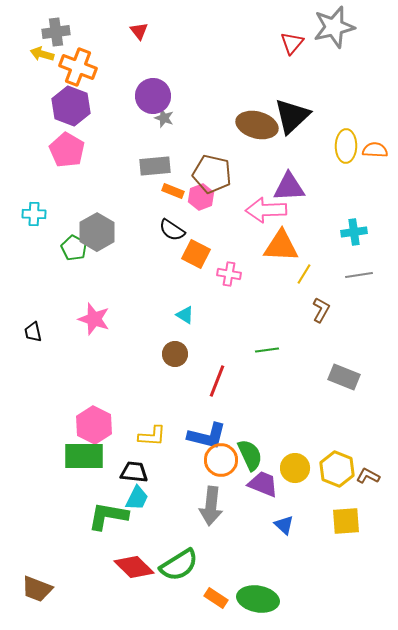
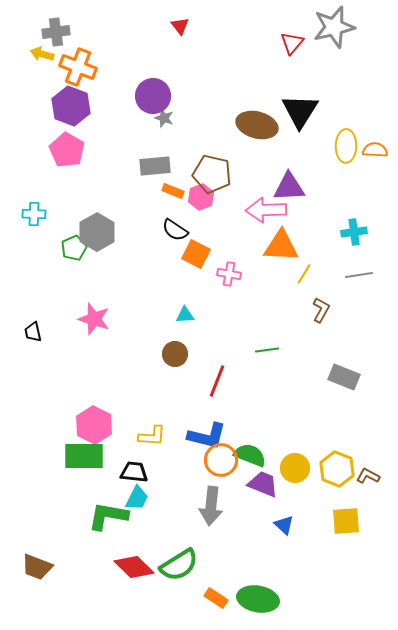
red triangle at (139, 31): moved 41 px right, 5 px up
black triangle at (292, 116): moved 8 px right, 5 px up; rotated 15 degrees counterclockwise
black semicircle at (172, 230): moved 3 px right
green pentagon at (74, 248): rotated 20 degrees clockwise
cyan triangle at (185, 315): rotated 36 degrees counterclockwise
green semicircle at (250, 455): rotated 44 degrees counterclockwise
brown trapezoid at (37, 589): moved 22 px up
